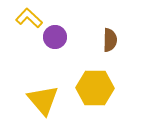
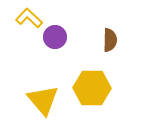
yellow hexagon: moved 3 px left
